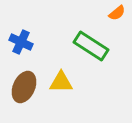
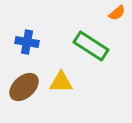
blue cross: moved 6 px right; rotated 15 degrees counterclockwise
brown ellipse: rotated 24 degrees clockwise
